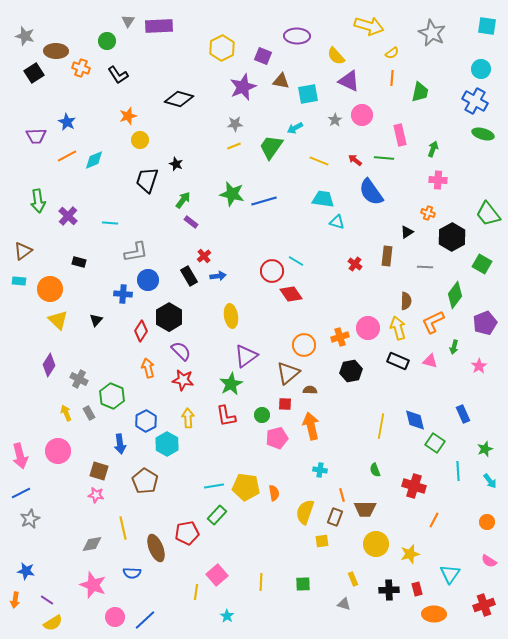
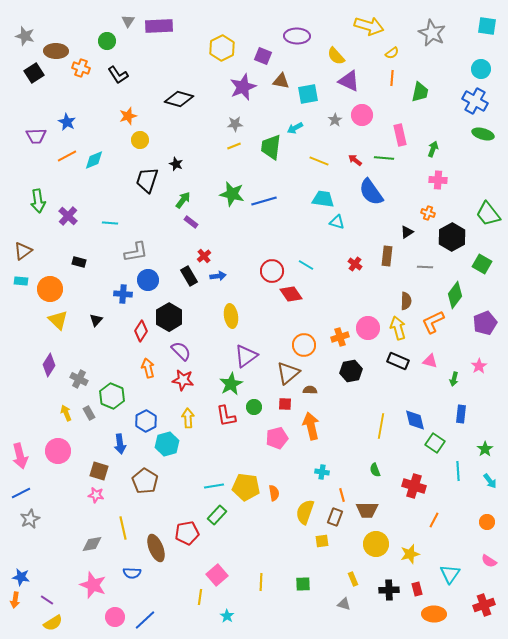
green trapezoid at (271, 147): rotated 28 degrees counterclockwise
cyan line at (296, 261): moved 10 px right, 4 px down
cyan rectangle at (19, 281): moved 2 px right
green arrow at (454, 347): moved 32 px down
blue rectangle at (463, 414): moved 2 px left; rotated 30 degrees clockwise
green circle at (262, 415): moved 8 px left, 8 px up
cyan hexagon at (167, 444): rotated 15 degrees clockwise
green star at (485, 449): rotated 14 degrees counterclockwise
cyan cross at (320, 470): moved 2 px right, 2 px down
brown trapezoid at (365, 509): moved 2 px right, 1 px down
blue star at (26, 571): moved 5 px left, 6 px down
yellow line at (196, 592): moved 4 px right, 5 px down
